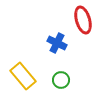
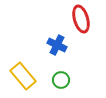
red ellipse: moved 2 px left, 1 px up
blue cross: moved 2 px down
